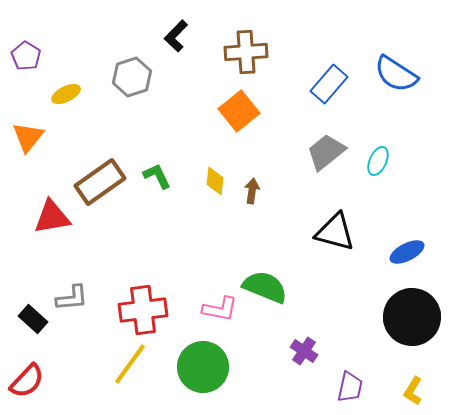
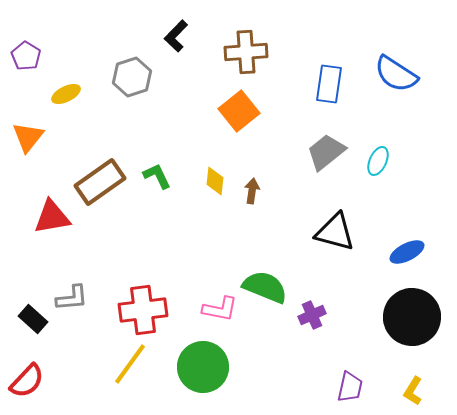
blue rectangle: rotated 33 degrees counterclockwise
purple cross: moved 8 px right, 36 px up; rotated 32 degrees clockwise
